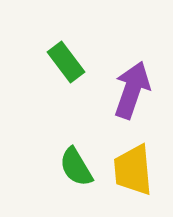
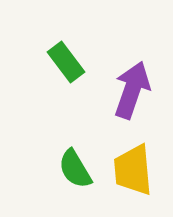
green semicircle: moved 1 px left, 2 px down
